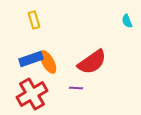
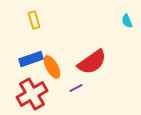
orange ellipse: moved 4 px right, 5 px down
purple line: rotated 32 degrees counterclockwise
